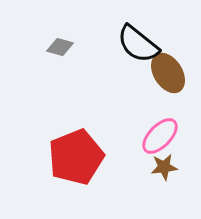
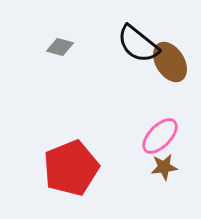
brown ellipse: moved 2 px right, 11 px up
red pentagon: moved 5 px left, 11 px down
